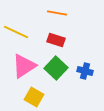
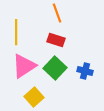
orange line: rotated 60 degrees clockwise
yellow line: rotated 65 degrees clockwise
green square: moved 1 px left
yellow square: rotated 18 degrees clockwise
